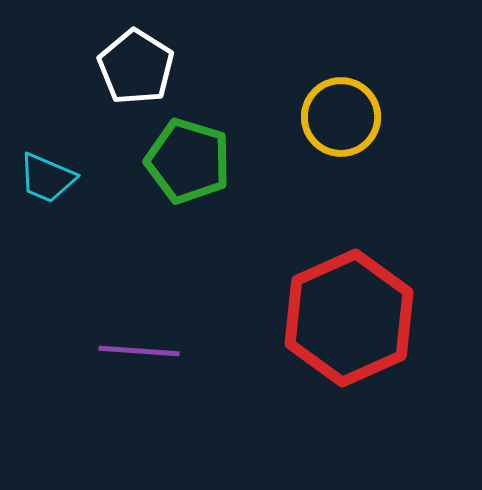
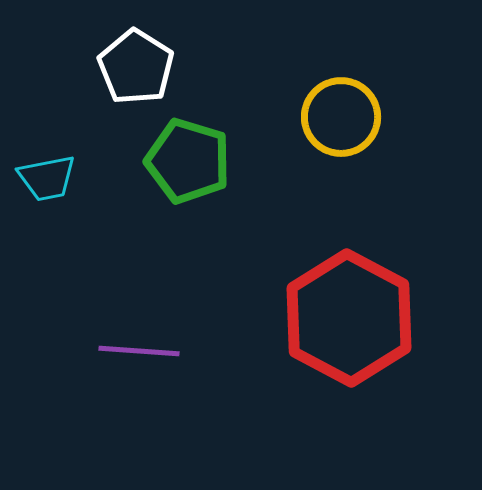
cyan trapezoid: rotated 34 degrees counterclockwise
red hexagon: rotated 8 degrees counterclockwise
